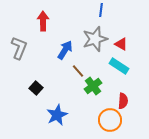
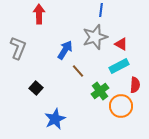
red arrow: moved 4 px left, 7 px up
gray star: moved 2 px up
gray L-shape: moved 1 px left
cyan rectangle: rotated 60 degrees counterclockwise
green cross: moved 7 px right, 5 px down
red semicircle: moved 12 px right, 16 px up
blue star: moved 2 px left, 4 px down
orange circle: moved 11 px right, 14 px up
